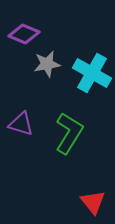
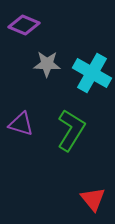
purple diamond: moved 9 px up
gray star: rotated 12 degrees clockwise
green L-shape: moved 2 px right, 3 px up
red triangle: moved 3 px up
